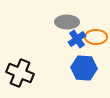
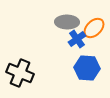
orange ellipse: moved 2 px left, 9 px up; rotated 45 degrees counterclockwise
blue hexagon: moved 3 px right
